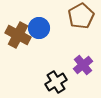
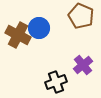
brown pentagon: rotated 20 degrees counterclockwise
black cross: rotated 10 degrees clockwise
